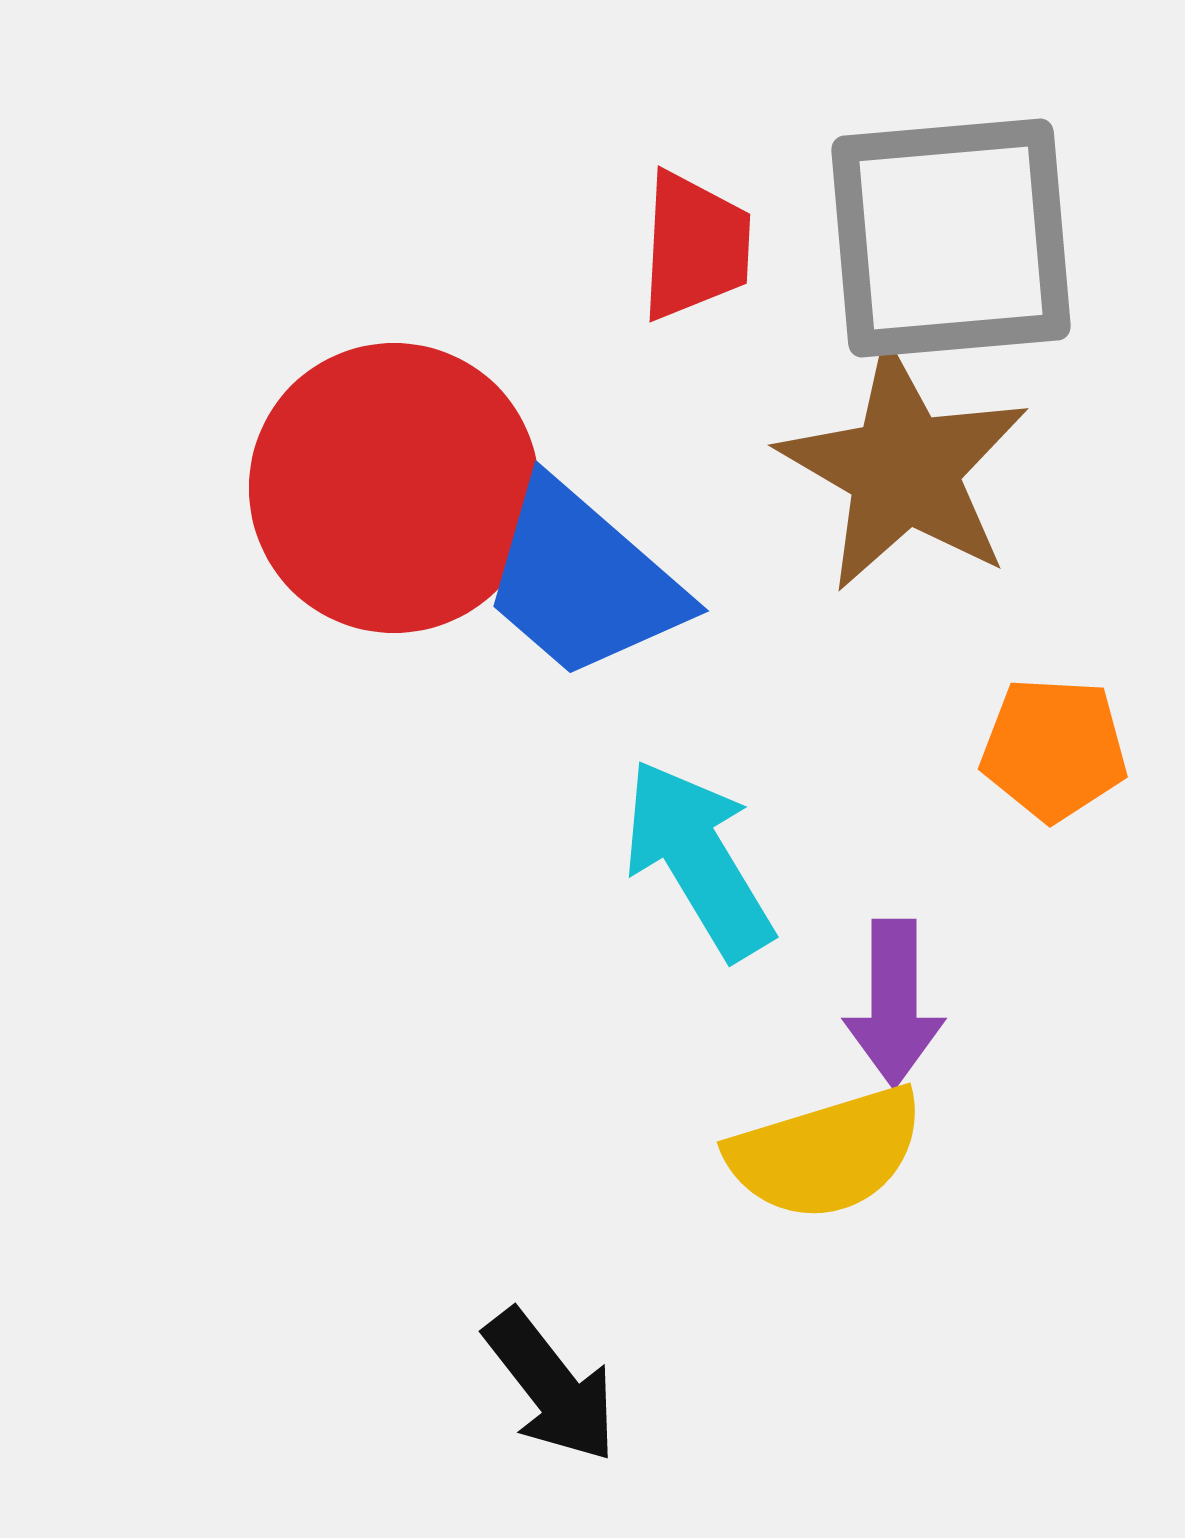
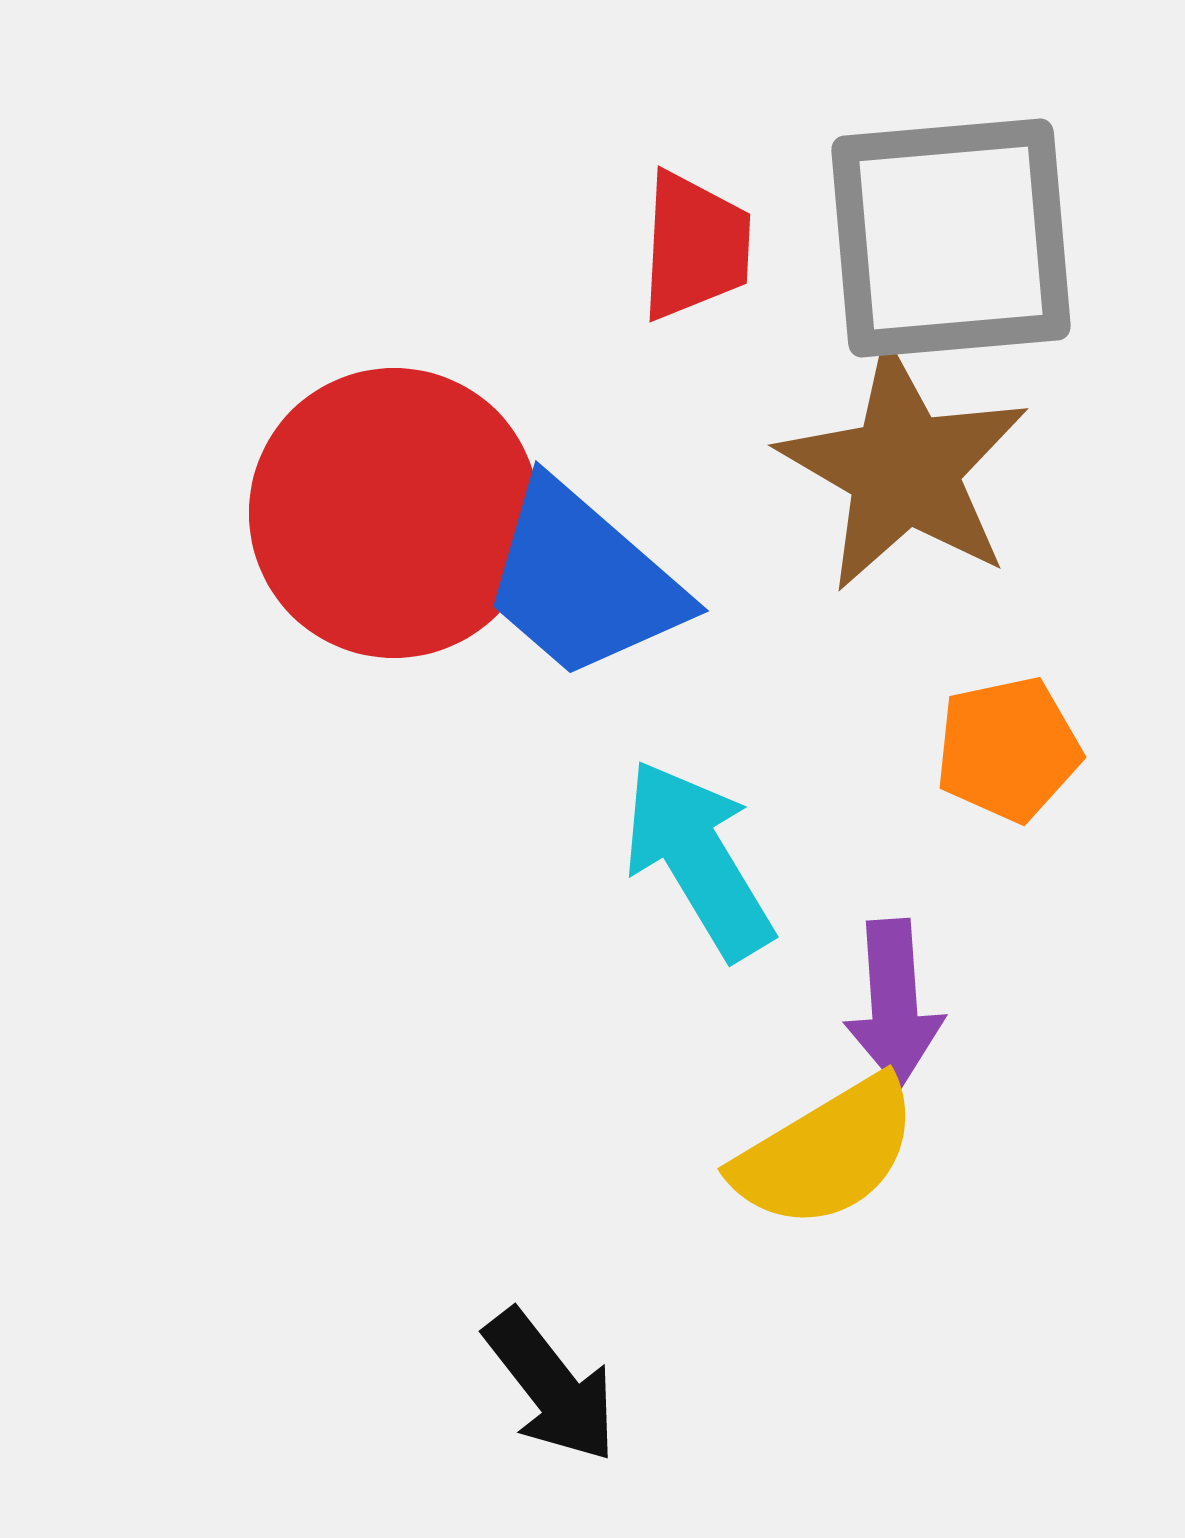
red circle: moved 25 px down
orange pentagon: moved 46 px left; rotated 15 degrees counterclockwise
purple arrow: rotated 4 degrees counterclockwise
yellow semicircle: rotated 14 degrees counterclockwise
